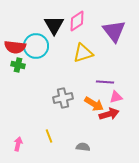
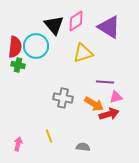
pink diamond: moved 1 px left
black triangle: rotated 10 degrees counterclockwise
purple triangle: moved 5 px left, 4 px up; rotated 20 degrees counterclockwise
red semicircle: rotated 90 degrees counterclockwise
gray cross: rotated 24 degrees clockwise
